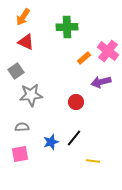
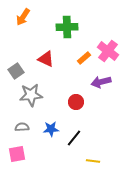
red triangle: moved 20 px right, 17 px down
blue star: moved 13 px up; rotated 14 degrees clockwise
pink square: moved 3 px left
